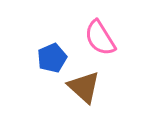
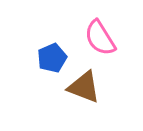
brown triangle: rotated 21 degrees counterclockwise
